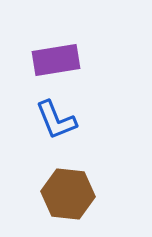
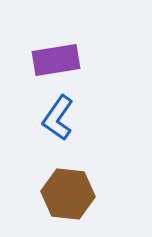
blue L-shape: moved 2 px right, 2 px up; rotated 57 degrees clockwise
